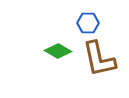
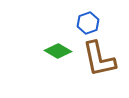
blue hexagon: rotated 20 degrees counterclockwise
